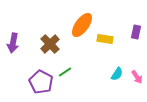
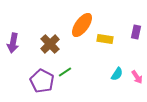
purple pentagon: moved 1 px right, 1 px up
